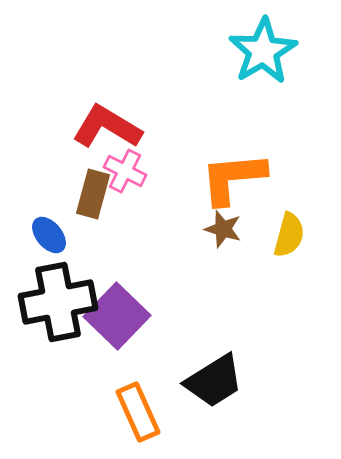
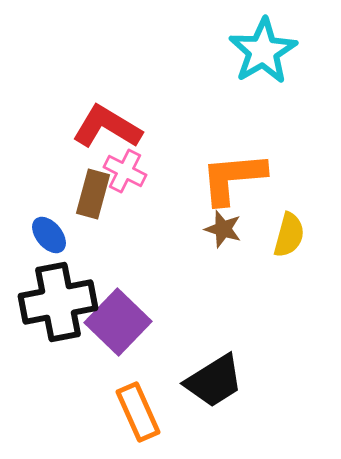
purple square: moved 1 px right, 6 px down
